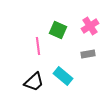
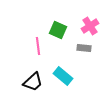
gray rectangle: moved 4 px left, 6 px up; rotated 16 degrees clockwise
black trapezoid: moved 1 px left
